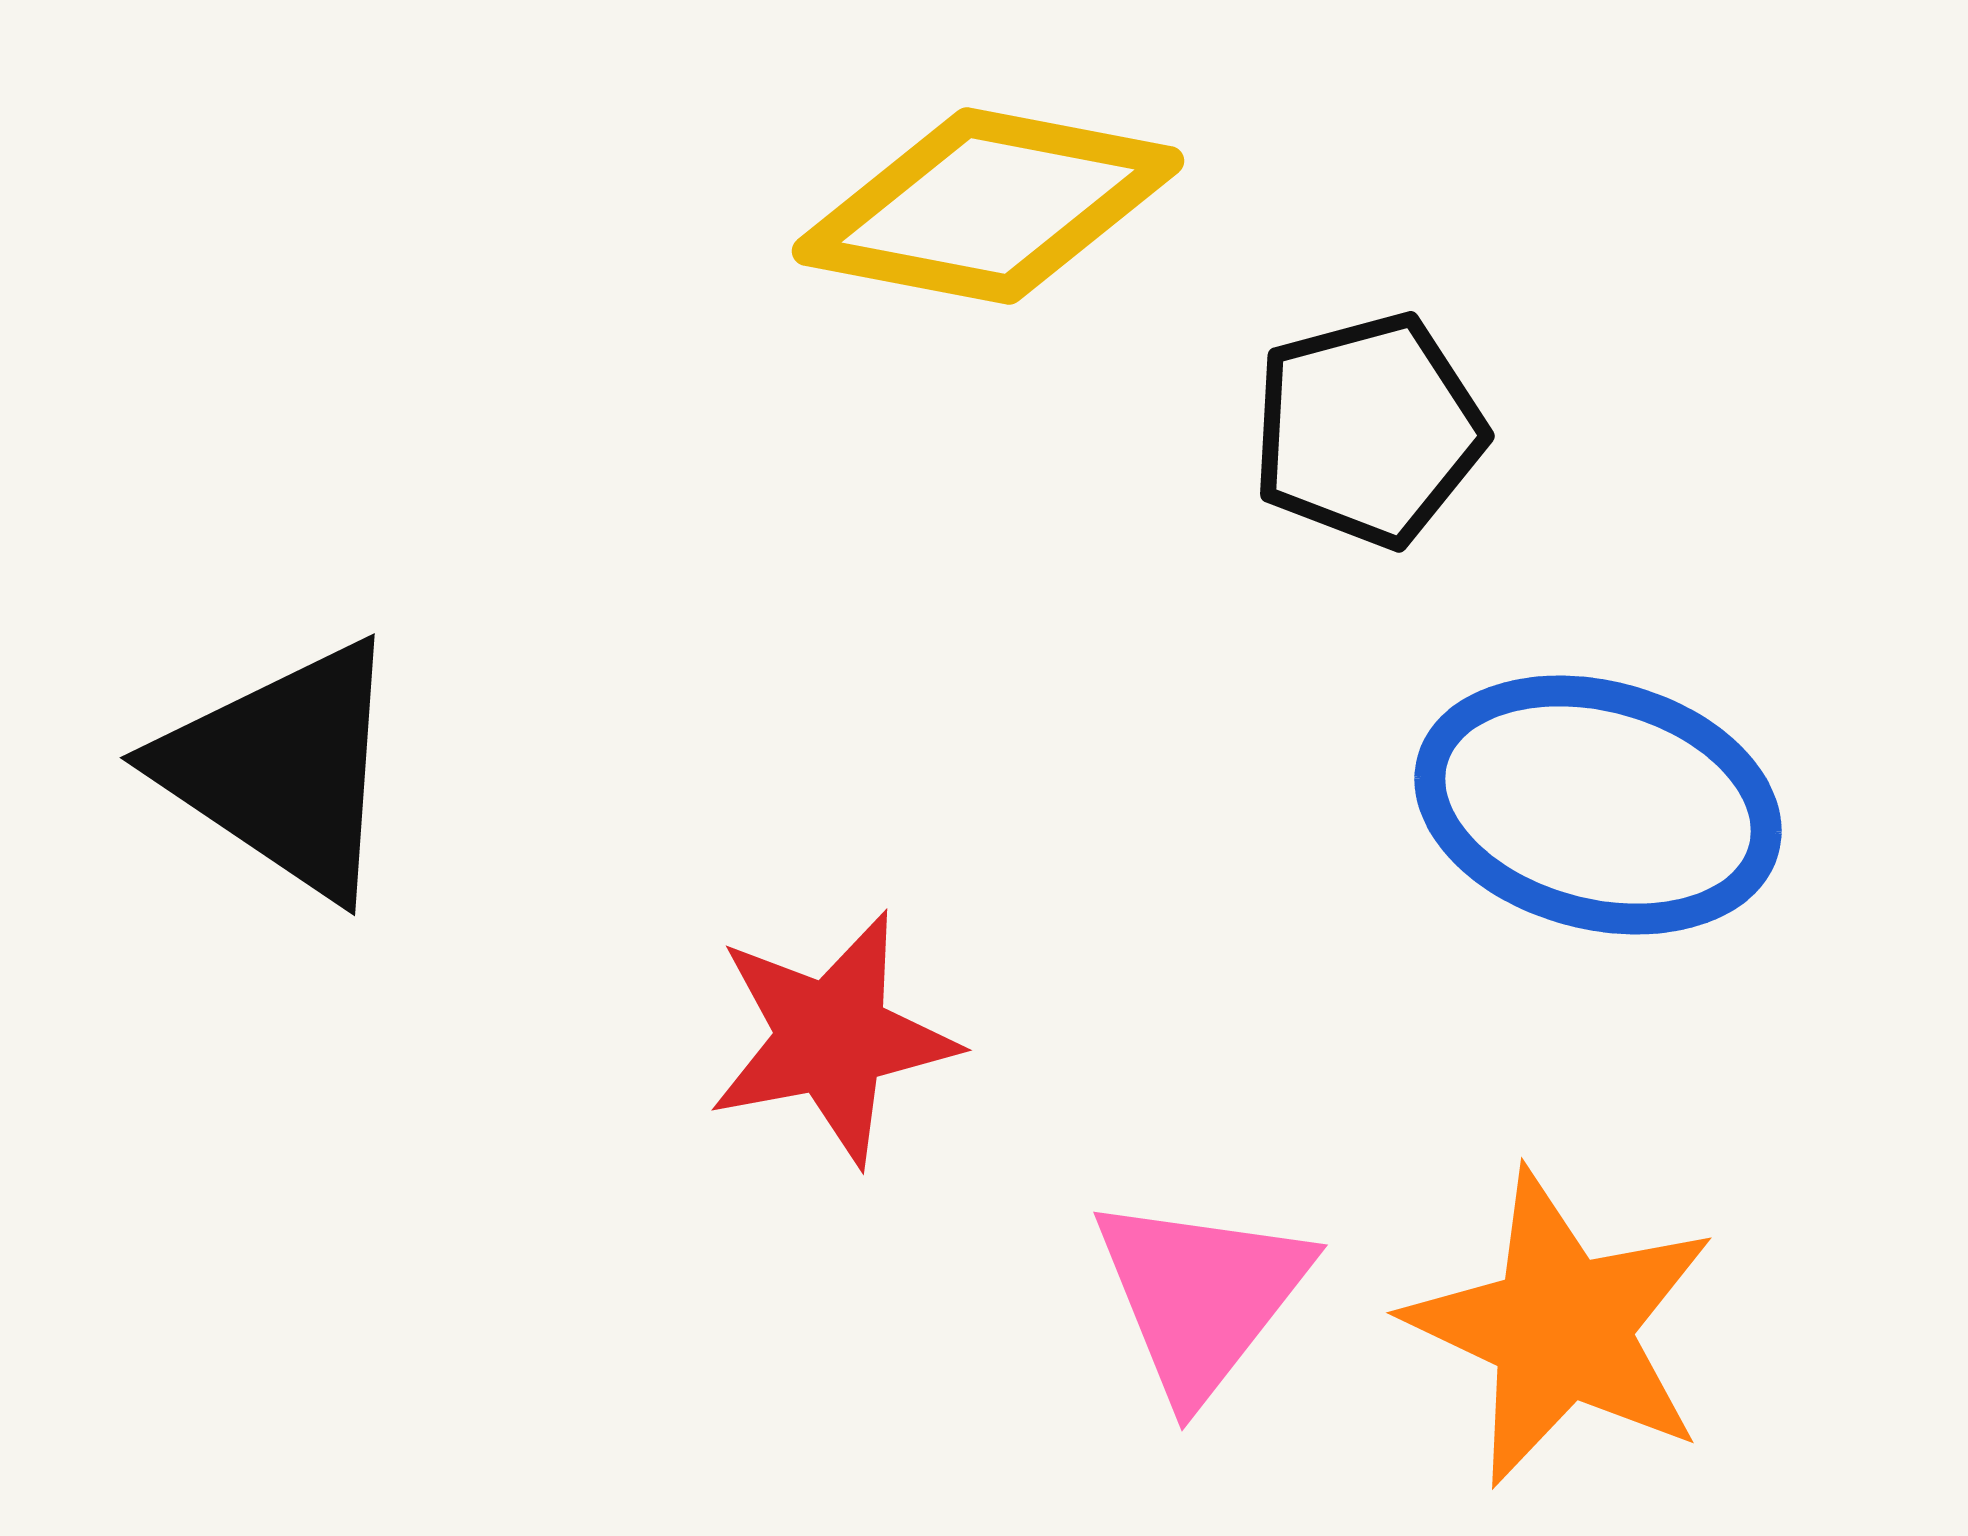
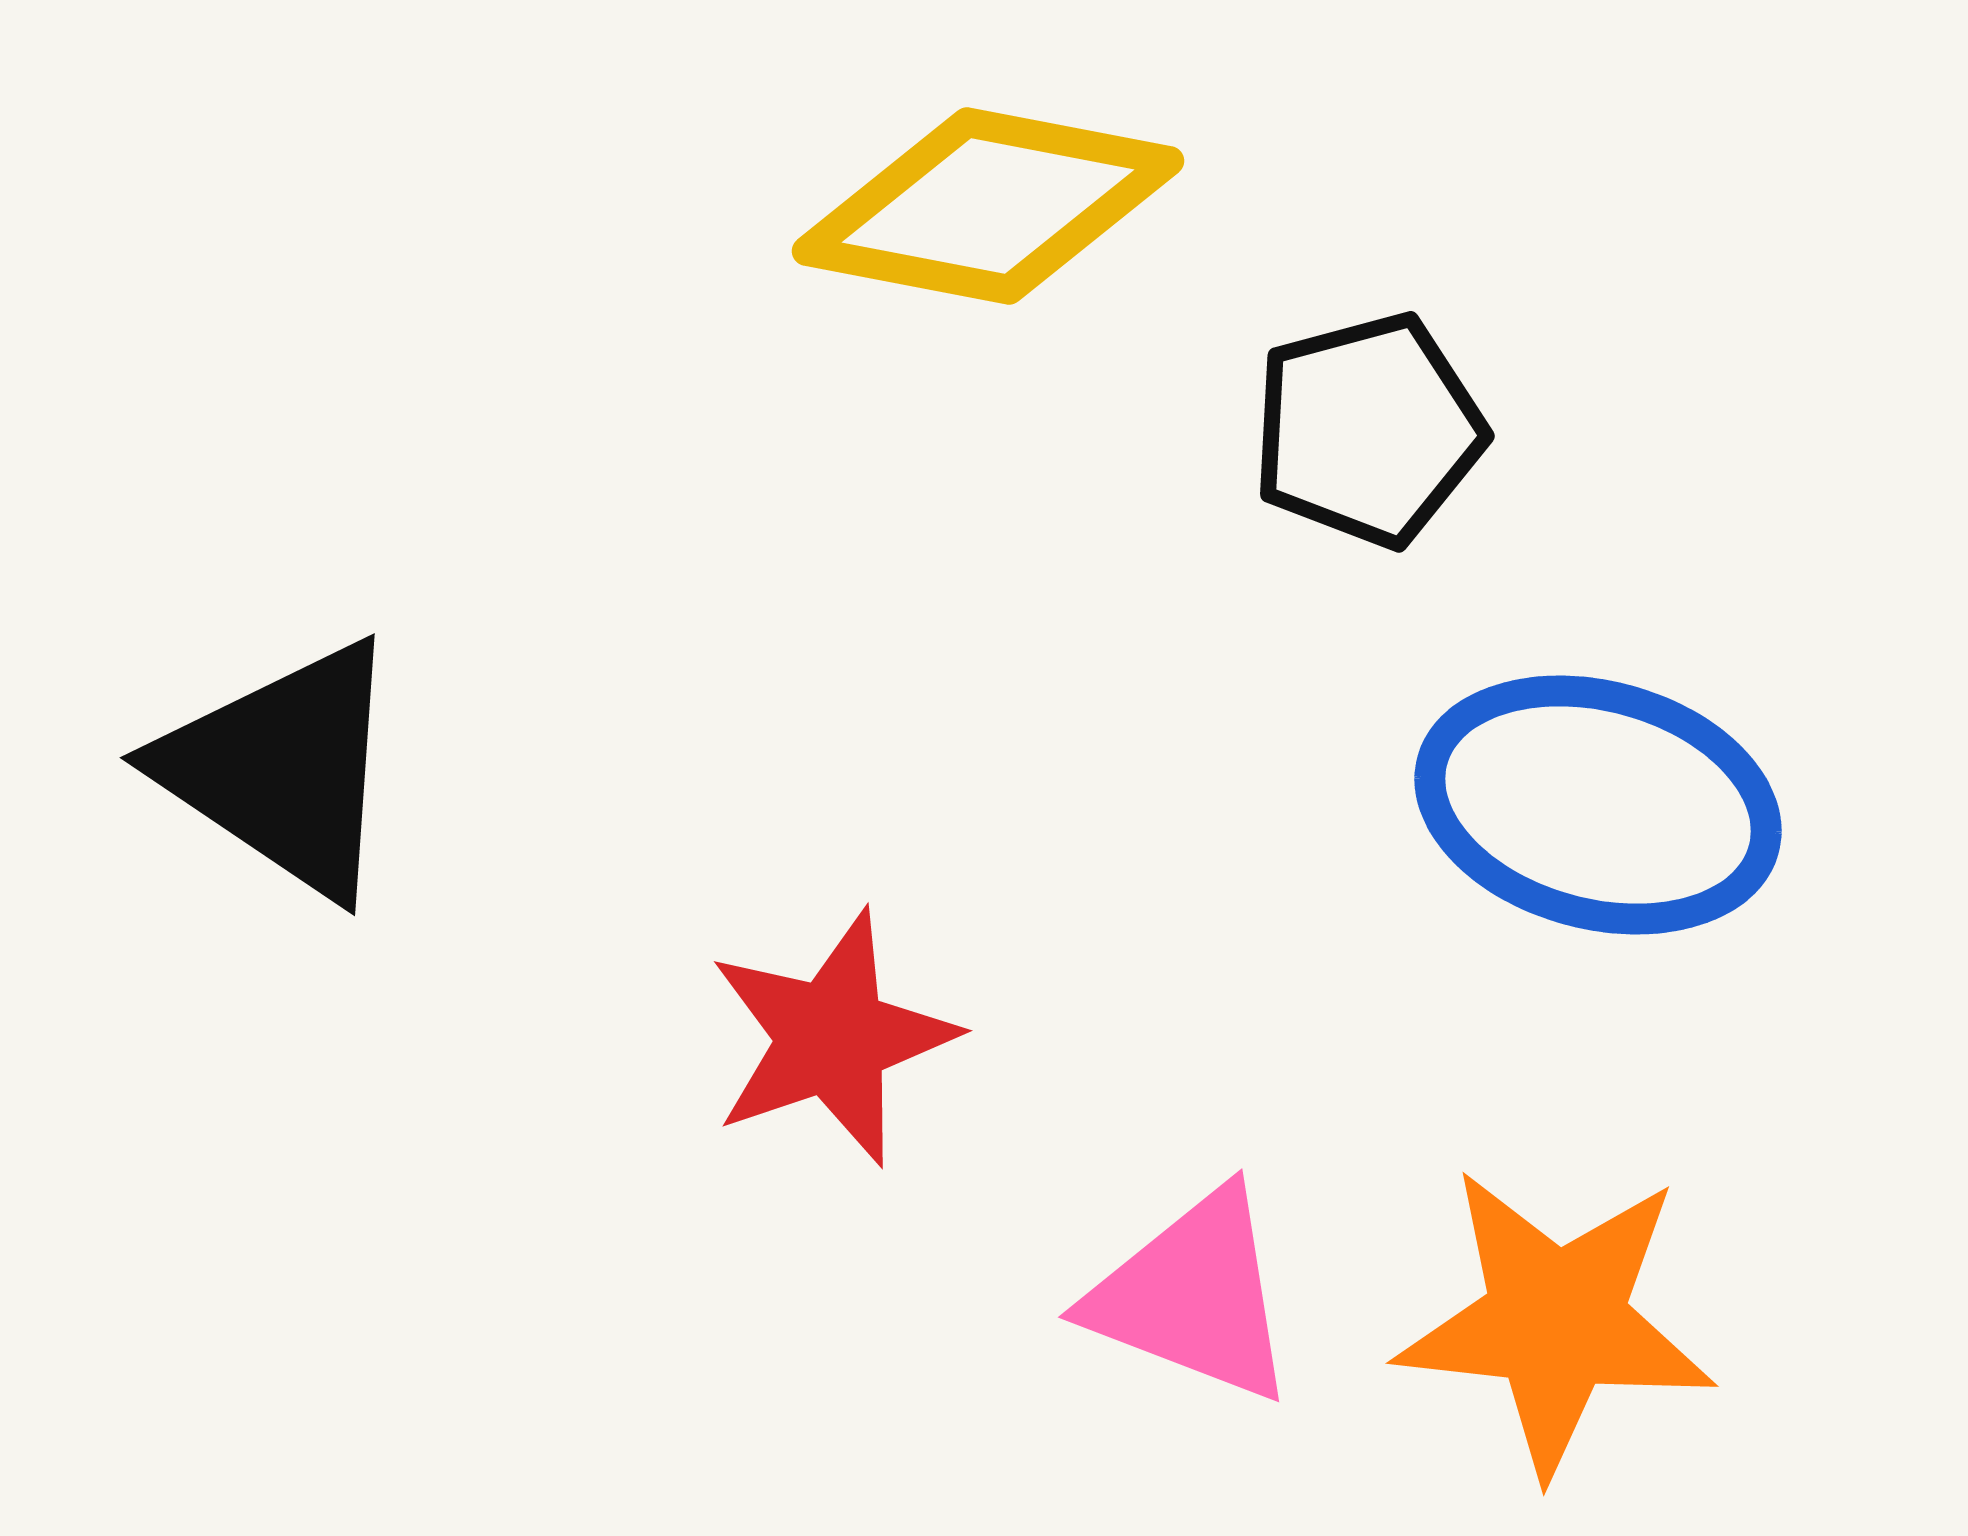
red star: rotated 8 degrees counterclockwise
pink triangle: moved 8 px left; rotated 47 degrees counterclockwise
orange star: moved 5 px left, 7 px up; rotated 19 degrees counterclockwise
